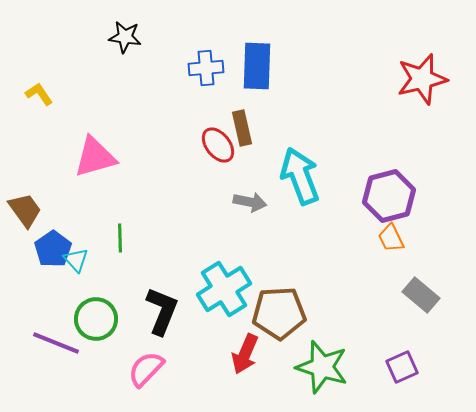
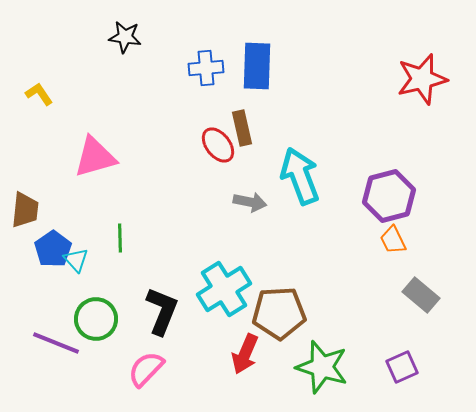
brown trapezoid: rotated 42 degrees clockwise
orange trapezoid: moved 2 px right, 2 px down
